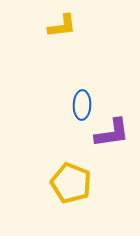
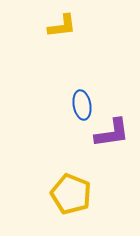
blue ellipse: rotated 12 degrees counterclockwise
yellow pentagon: moved 11 px down
